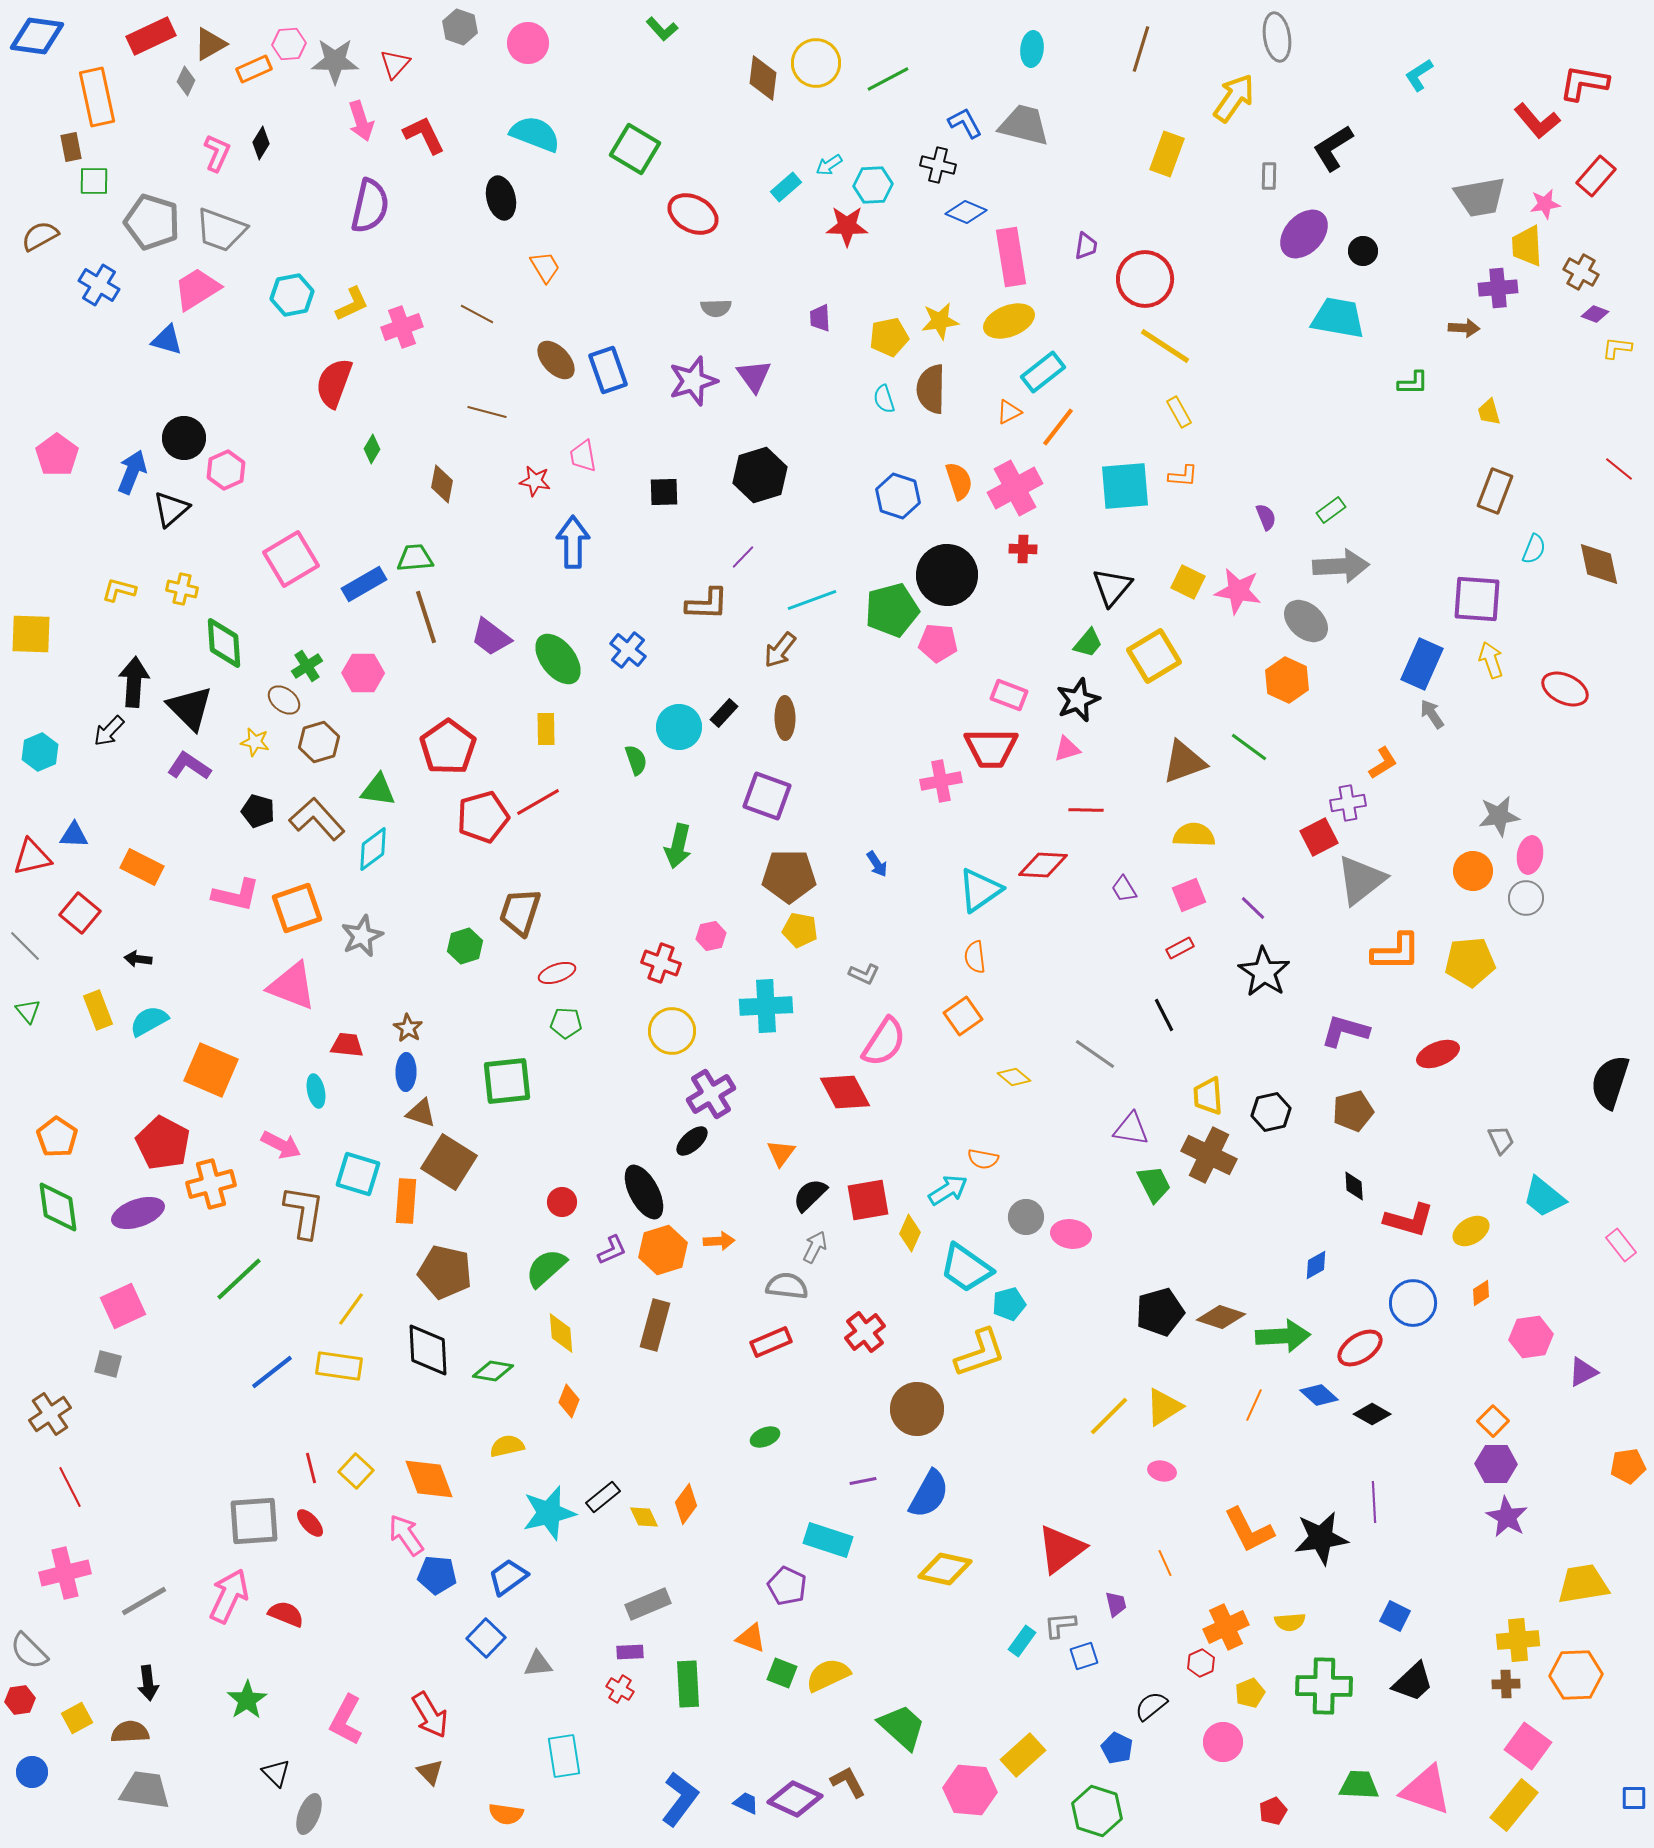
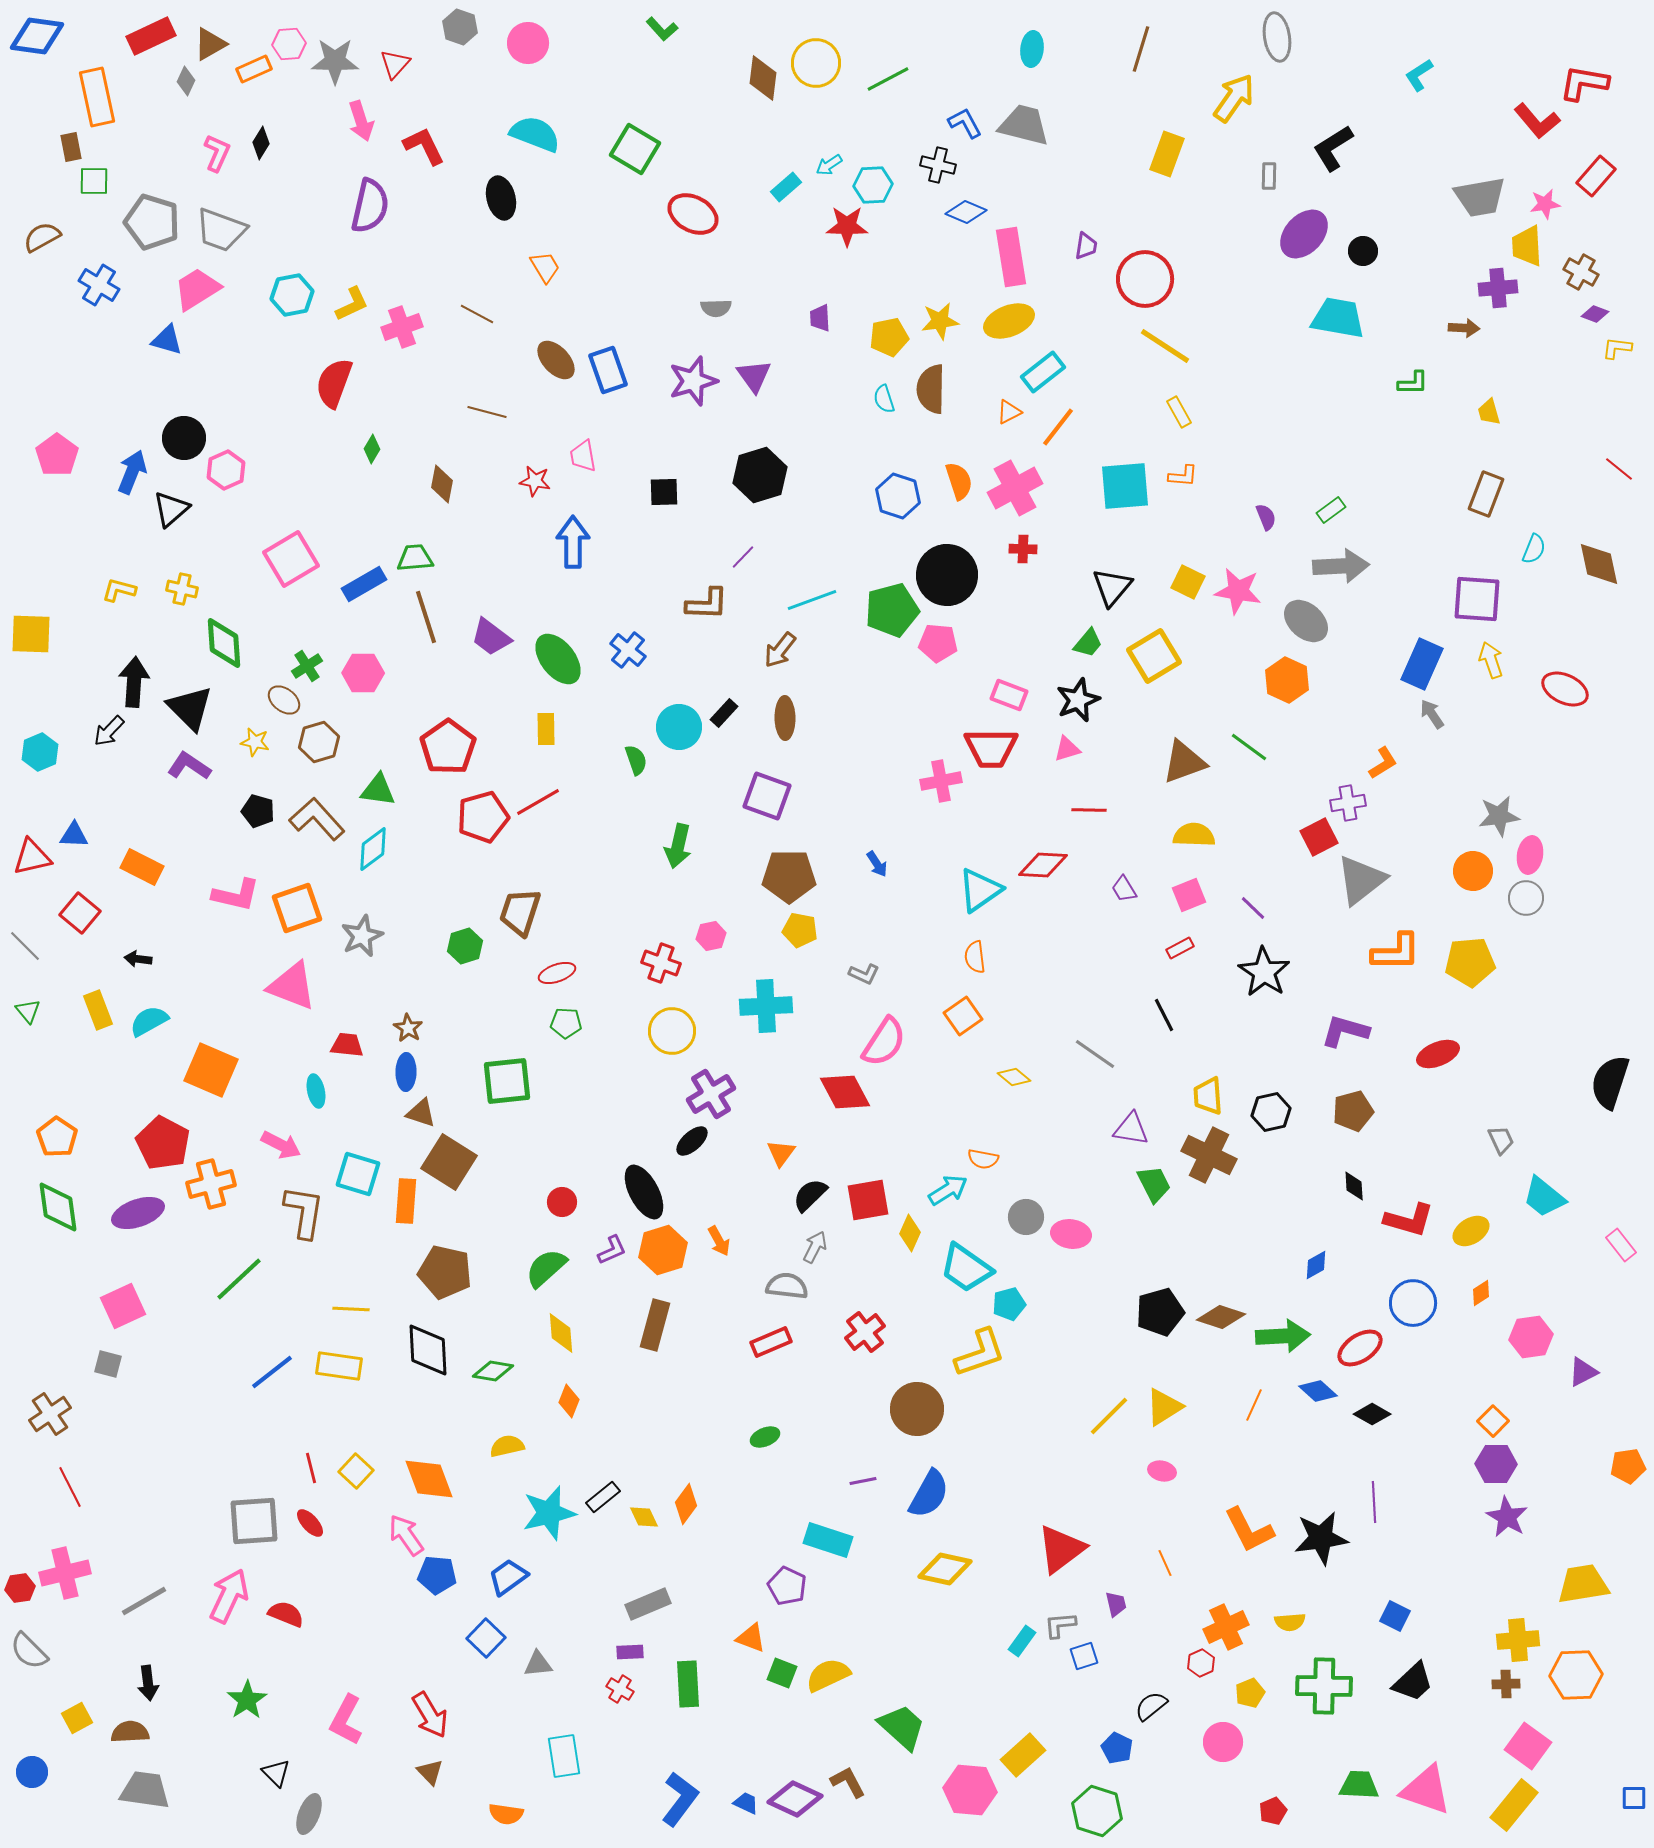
red L-shape at (424, 135): moved 11 px down
brown semicircle at (40, 236): moved 2 px right, 1 px down
brown rectangle at (1495, 491): moved 9 px left, 3 px down
red line at (1086, 810): moved 3 px right
orange arrow at (719, 1241): rotated 64 degrees clockwise
yellow line at (351, 1309): rotated 57 degrees clockwise
blue diamond at (1319, 1395): moved 1 px left, 4 px up
red hexagon at (20, 1700): moved 112 px up
